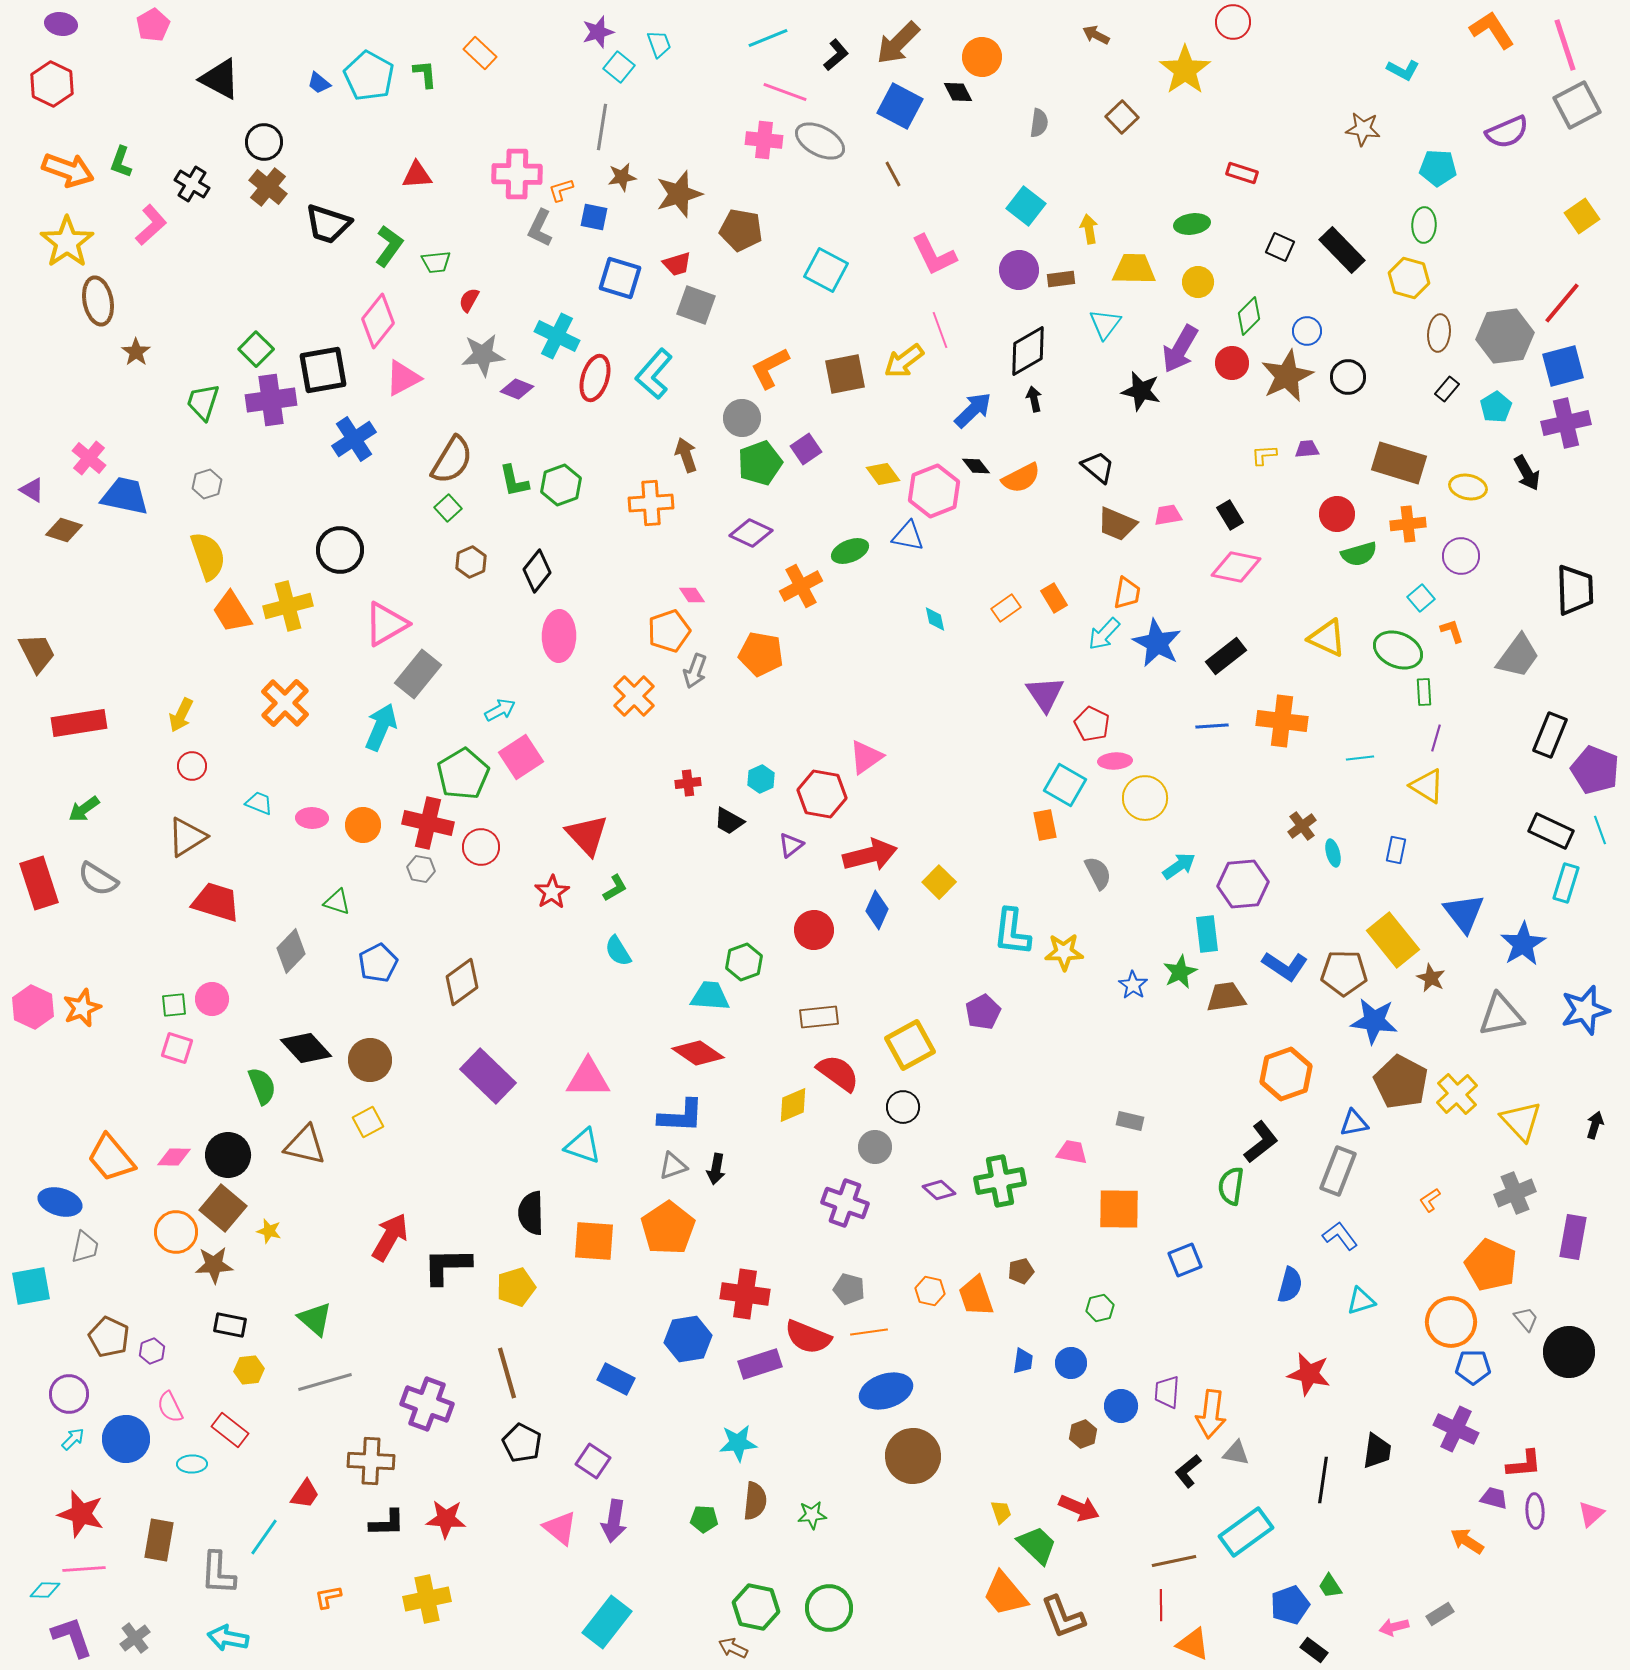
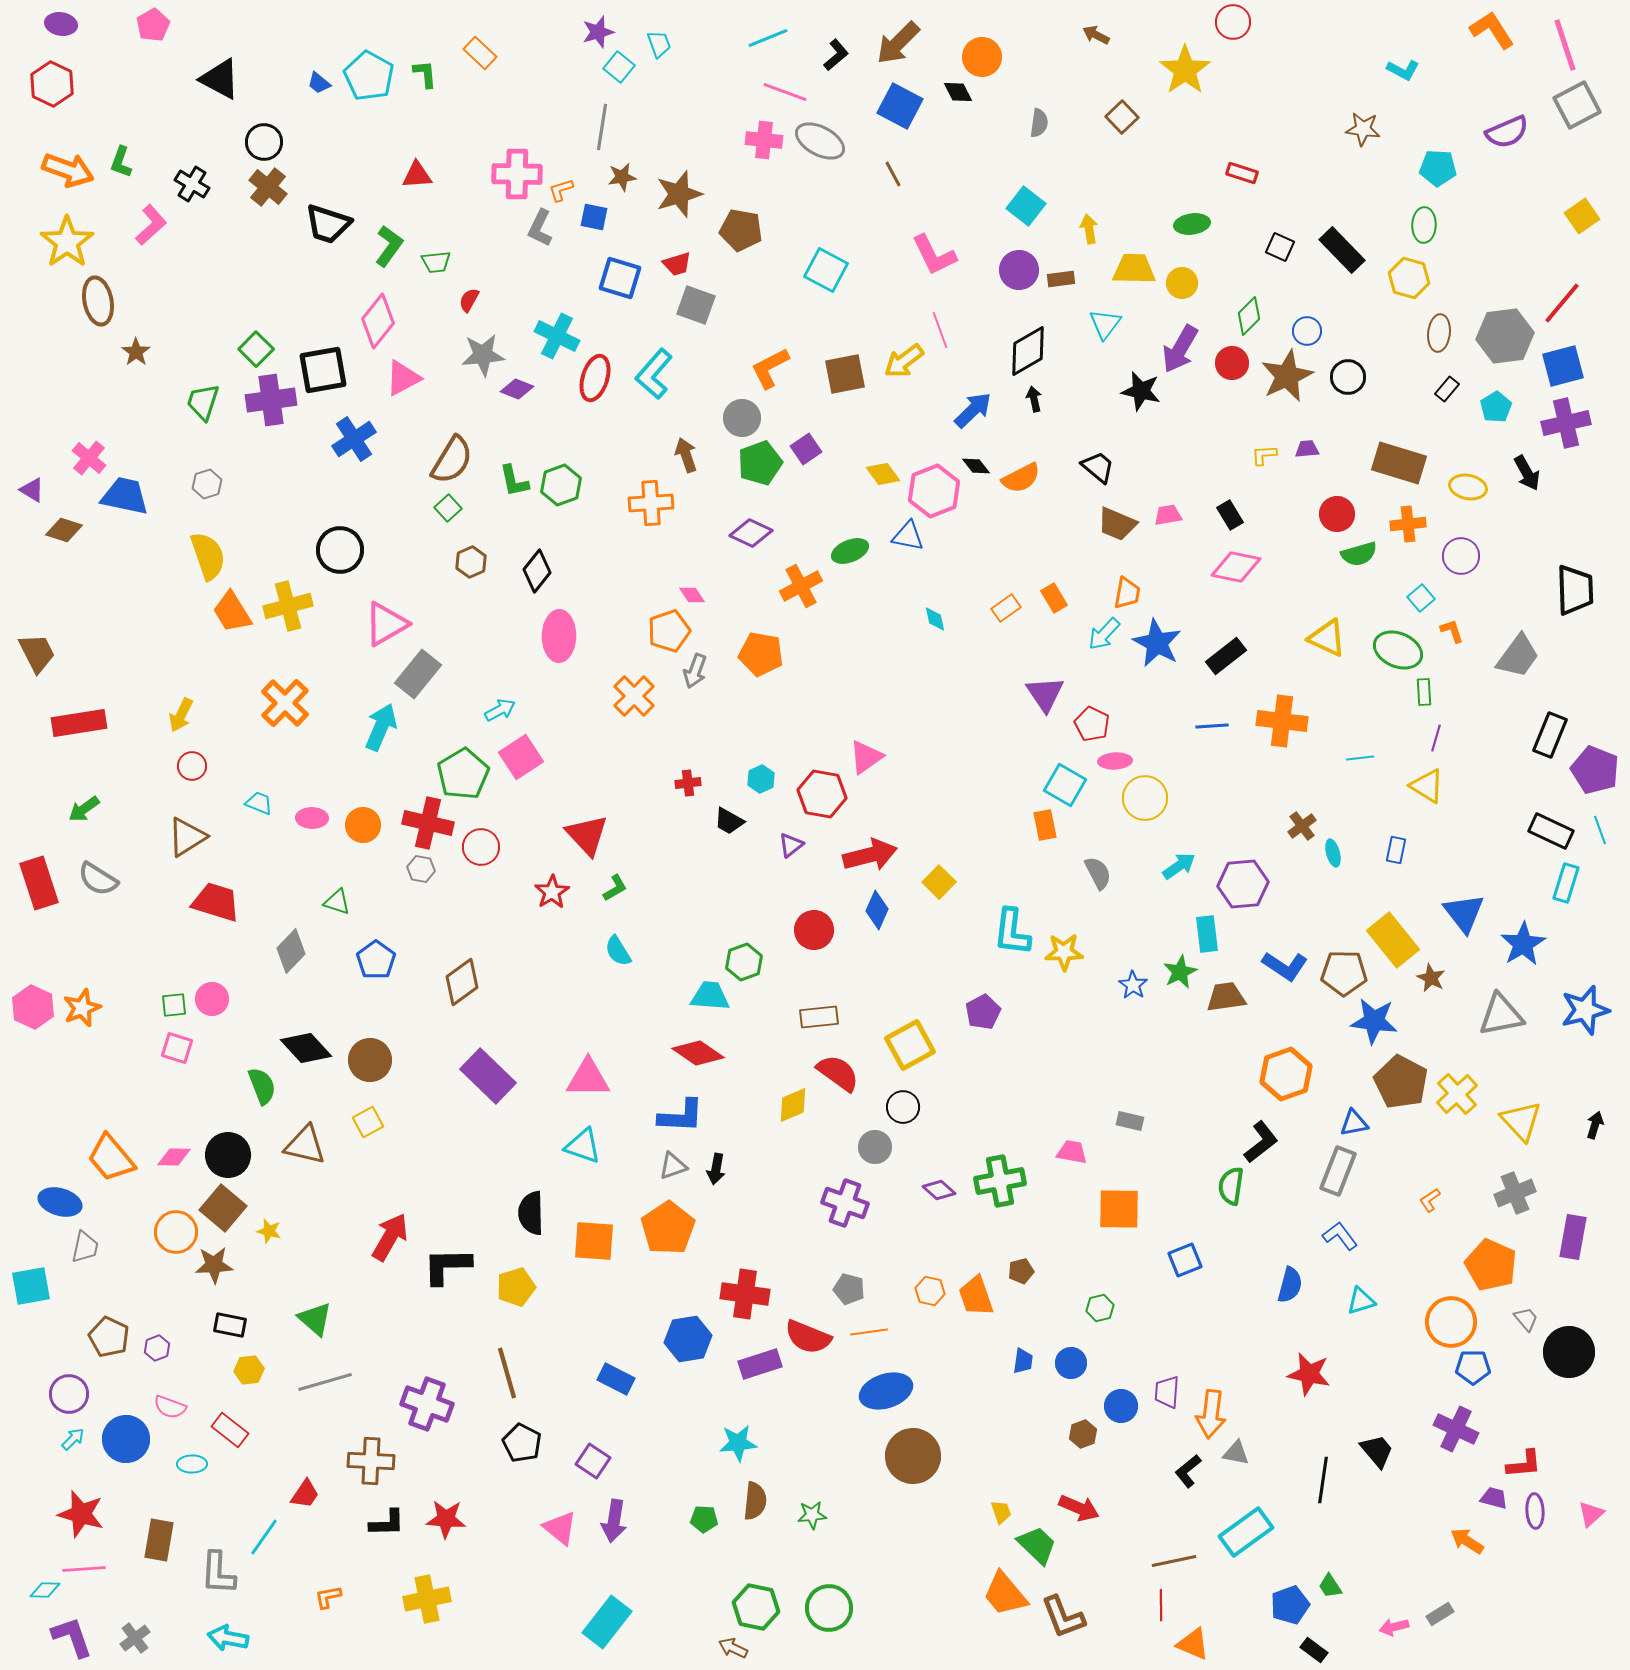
yellow circle at (1198, 282): moved 16 px left, 1 px down
blue pentagon at (378, 963): moved 2 px left, 3 px up; rotated 9 degrees counterclockwise
purple hexagon at (152, 1351): moved 5 px right, 3 px up
pink semicircle at (170, 1407): rotated 44 degrees counterclockwise
black trapezoid at (1377, 1451): rotated 48 degrees counterclockwise
